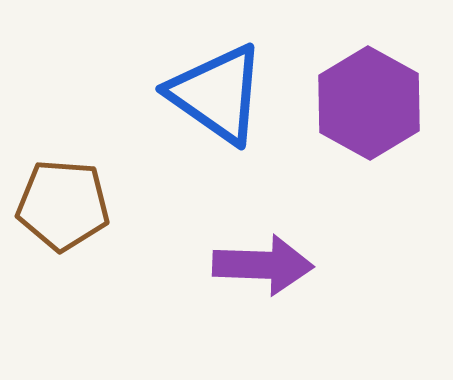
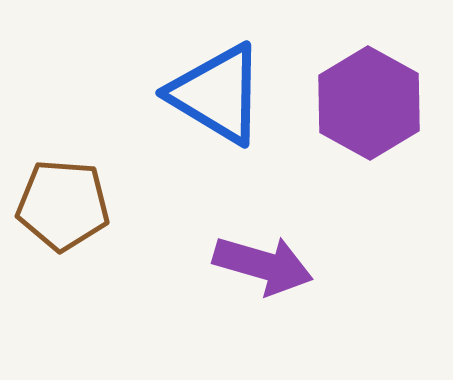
blue triangle: rotated 4 degrees counterclockwise
purple arrow: rotated 14 degrees clockwise
